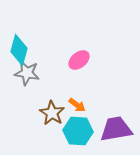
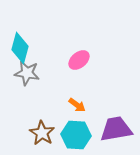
cyan diamond: moved 1 px right, 2 px up
brown star: moved 10 px left, 20 px down
cyan hexagon: moved 2 px left, 4 px down
